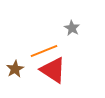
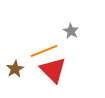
gray star: moved 1 px left, 3 px down
red triangle: rotated 12 degrees clockwise
